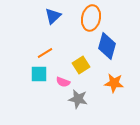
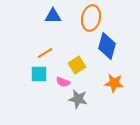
blue triangle: rotated 42 degrees clockwise
yellow square: moved 4 px left
